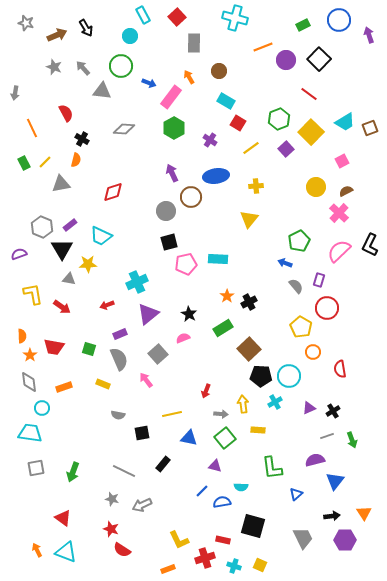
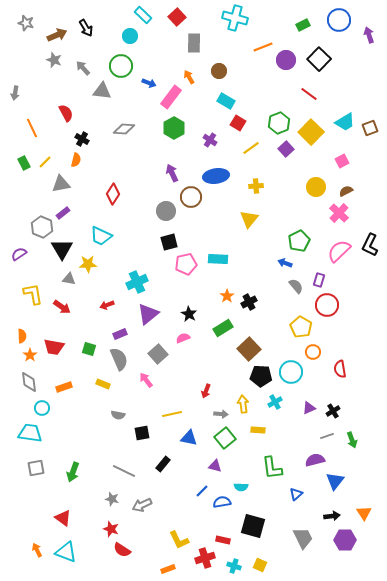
cyan rectangle at (143, 15): rotated 18 degrees counterclockwise
gray star at (54, 67): moved 7 px up
green hexagon at (279, 119): moved 4 px down
red diamond at (113, 192): moved 2 px down; rotated 40 degrees counterclockwise
purple rectangle at (70, 225): moved 7 px left, 12 px up
purple semicircle at (19, 254): rotated 14 degrees counterclockwise
red circle at (327, 308): moved 3 px up
cyan circle at (289, 376): moved 2 px right, 4 px up
